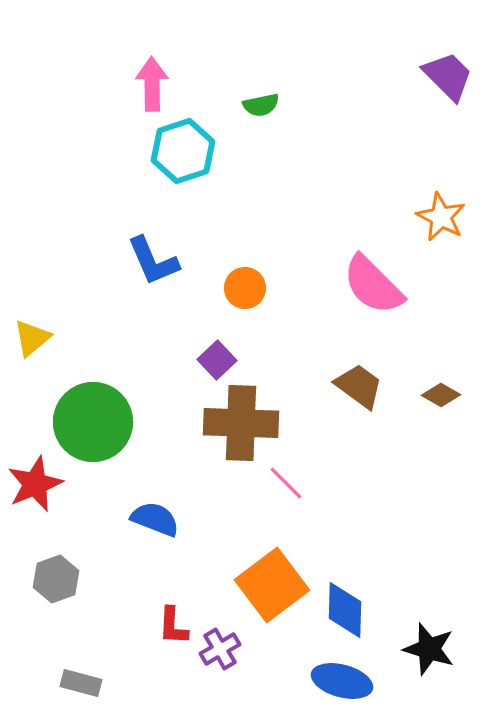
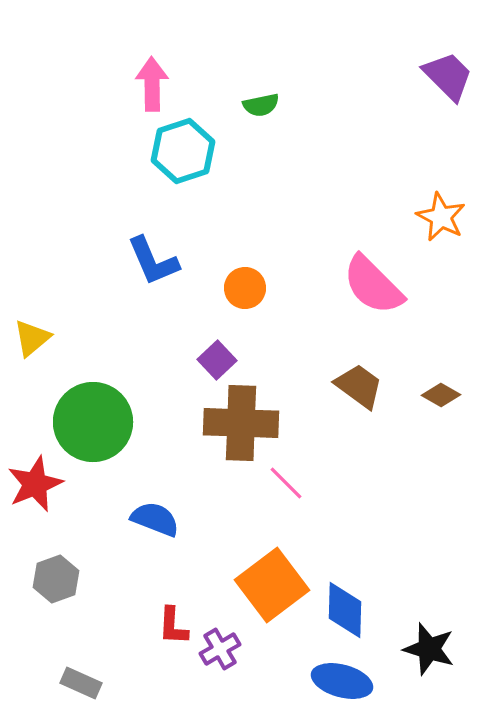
gray rectangle: rotated 9 degrees clockwise
